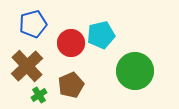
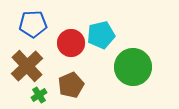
blue pentagon: rotated 12 degrees clockwise
green circle: moved 2 px left, 4 px up
